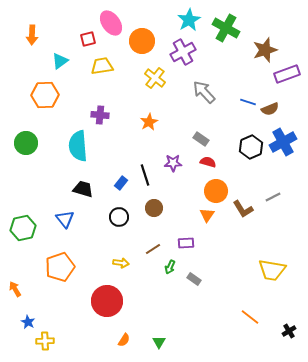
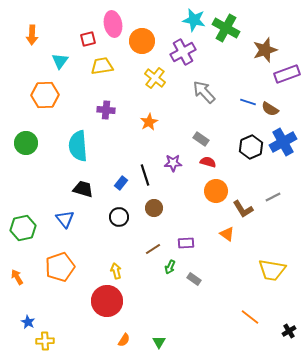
cyan star at (189, 20): moved 5 px right; rotated 30 degrees counterclockwise
pink ellipse at (111, 23): moved 2 px right, 1 px down; rotated 25 degrees clockwise
cyan triangle at (60, 61): rotated 18 degrees counterclockwise
brown semicircle at (270, 109): rotated 54 degrees clockwise
purple cross at (100, 115): moved 6 px right, 5 px up
orange triangle at (207, 215): moved 20 px right, 19 px down; rotated 28 degrees counterclockwise
yellow arrow at (121, 263): moved 5 px left, 8 px down; rotated 112 degrees counterclockwise
orange arrow at (15, 289): moved 2 px right, 12 px up
